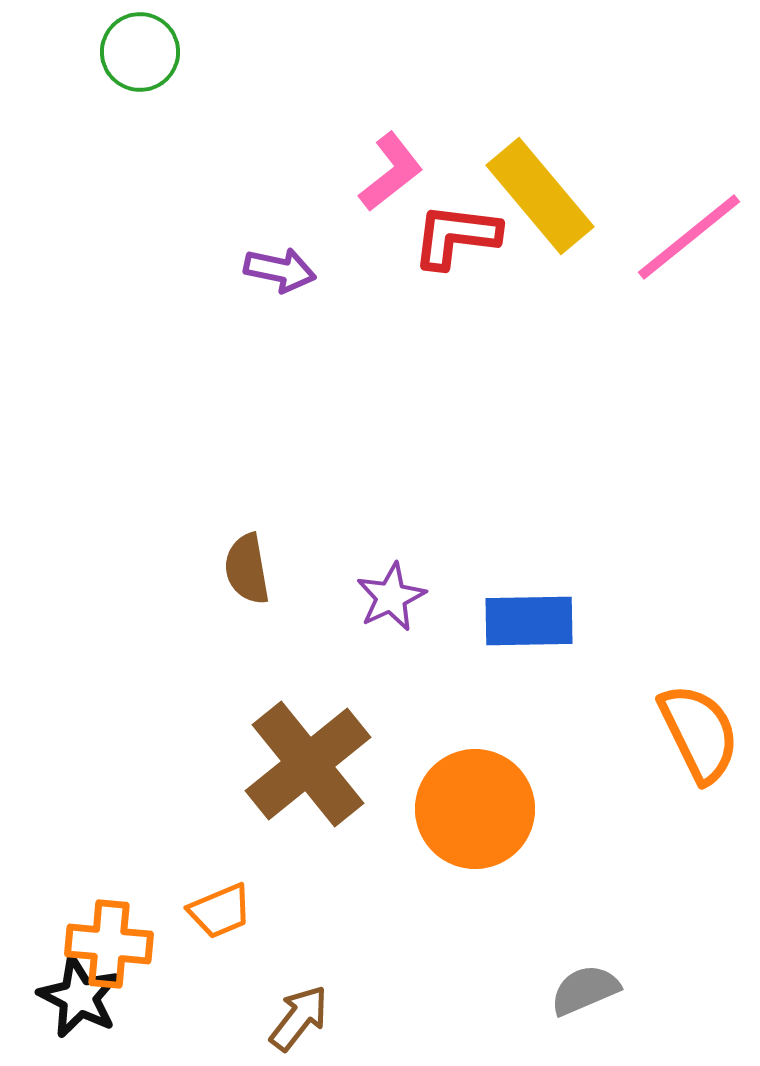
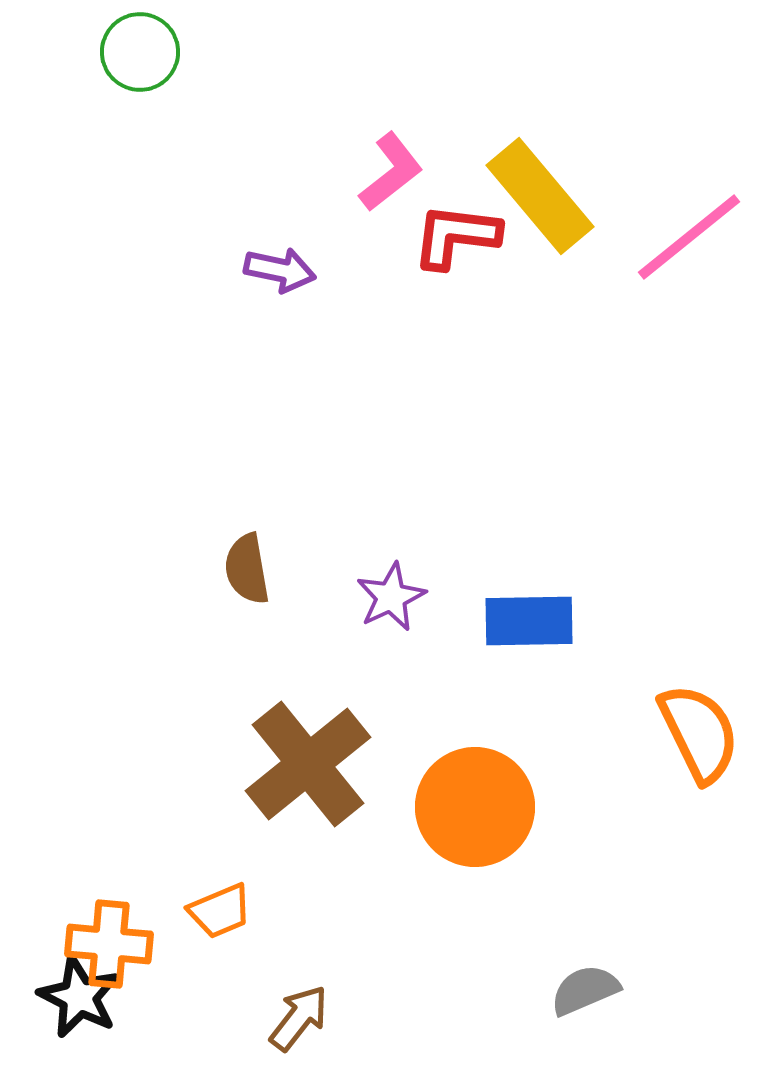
orange circle: moved 2 px up
